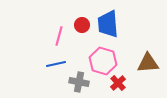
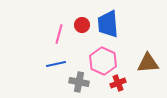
pink line: moved 2 px up
pink hexagon: rotated 8 degrees clockwise
red cross: rotated 21 degrees clockwise
